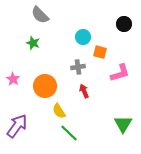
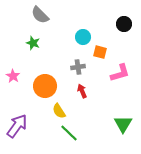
pink star: moved 3 px up
red arrow: moved 2 px left
